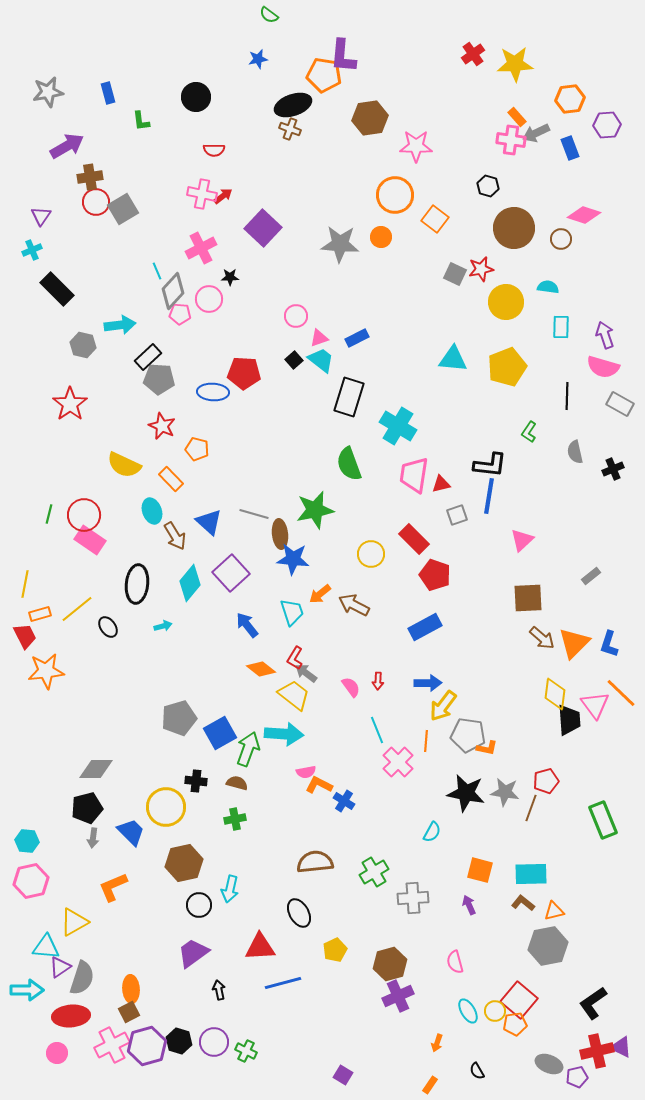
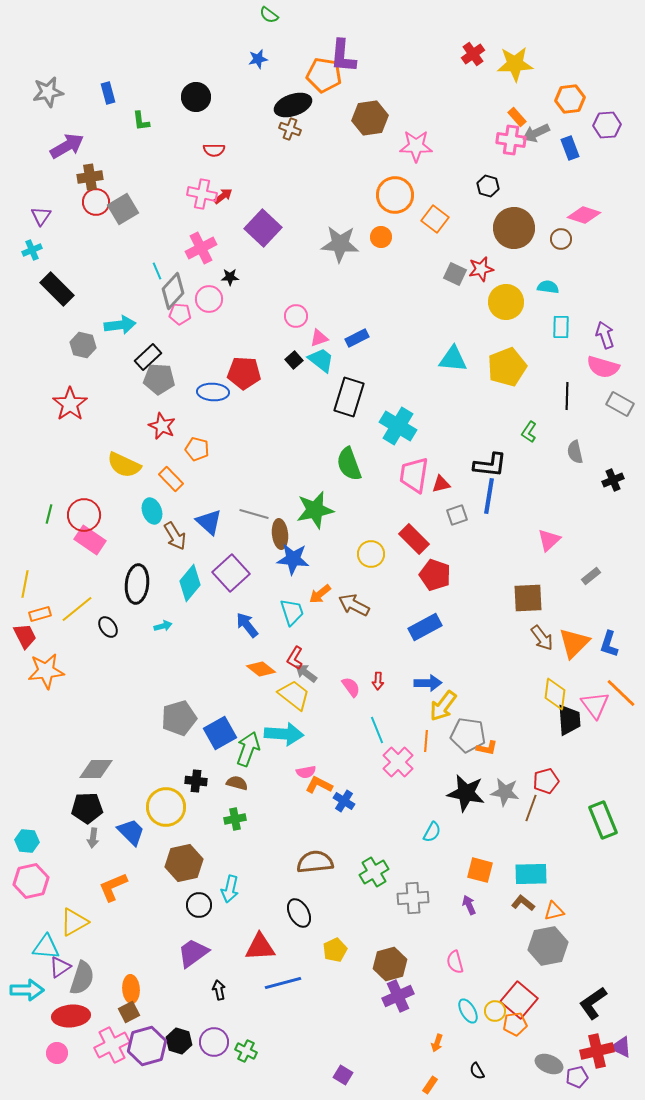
black cross at (613, 469): moved 11 px down
pink triangle at (522, 540): moved 27 px right
brown arrow at (542, 638): rotated 12 degrees clockwise
black pentagon at (87, 808): rotated 12 degrees clockwise
